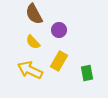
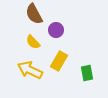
purple circle: moved 3 px left
